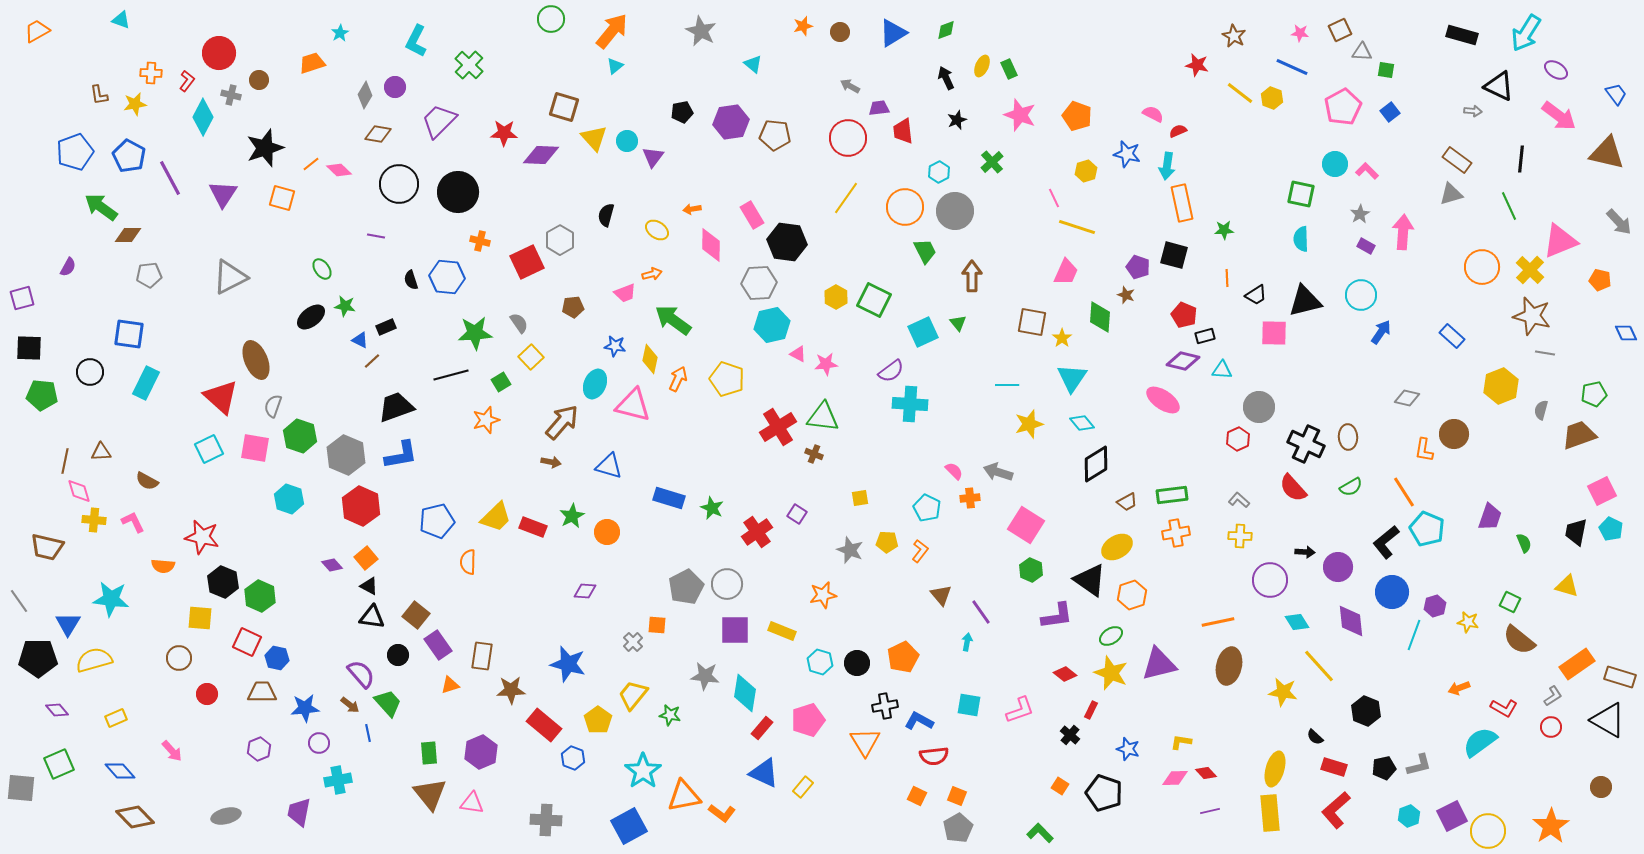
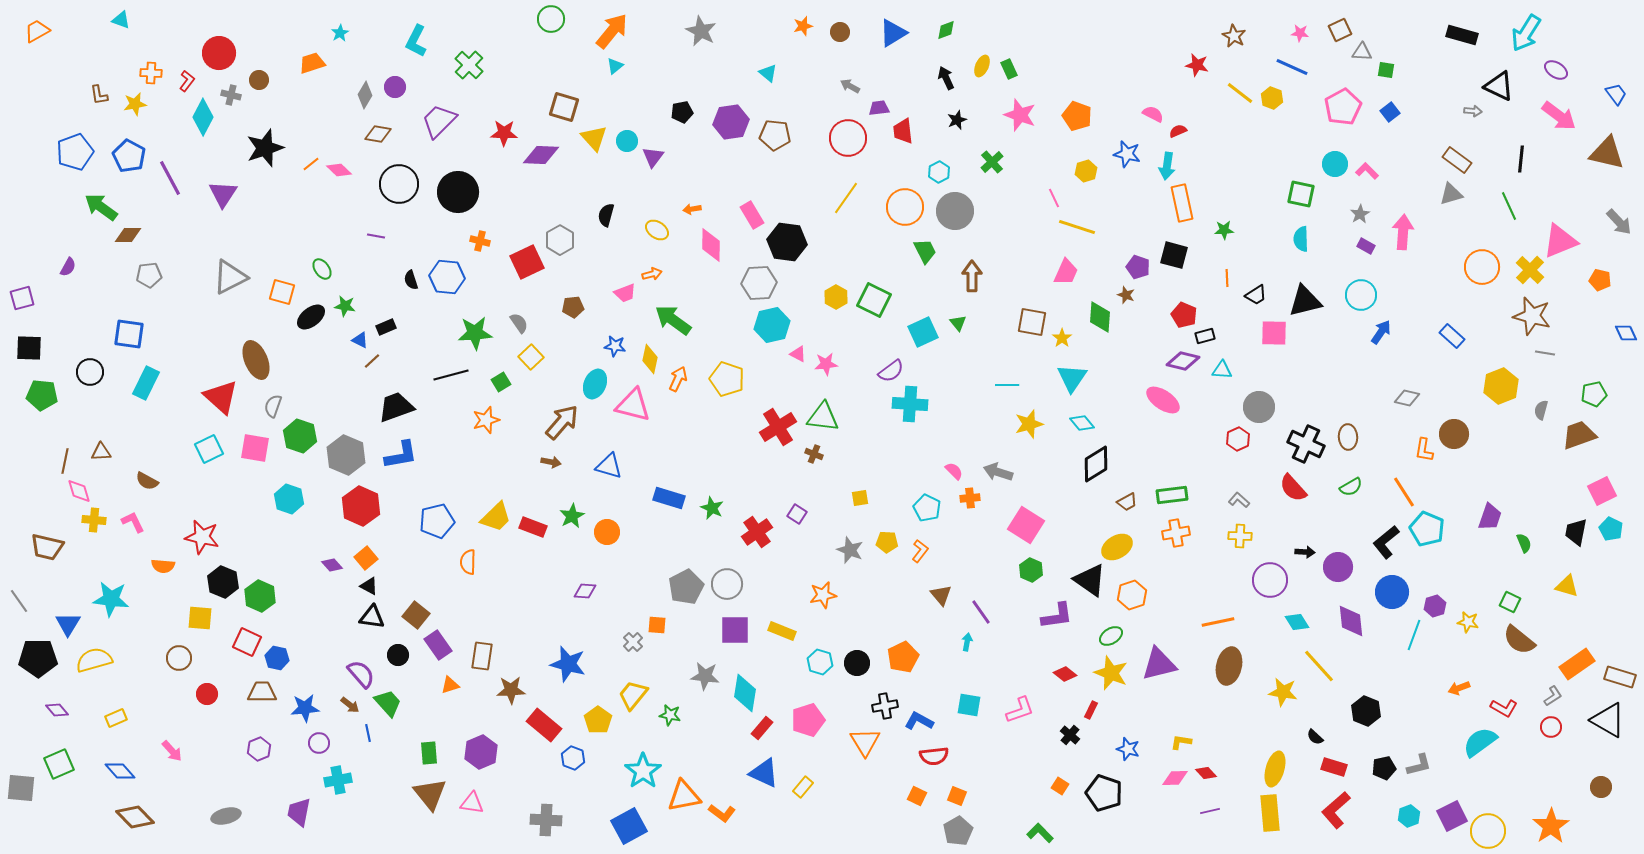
cyan triangle at (753, 64): moved 15 px right, 9 px down
orange square at (282, 198): moved 94 px down
gray pentagon at (958, 828): moved 3 px down
